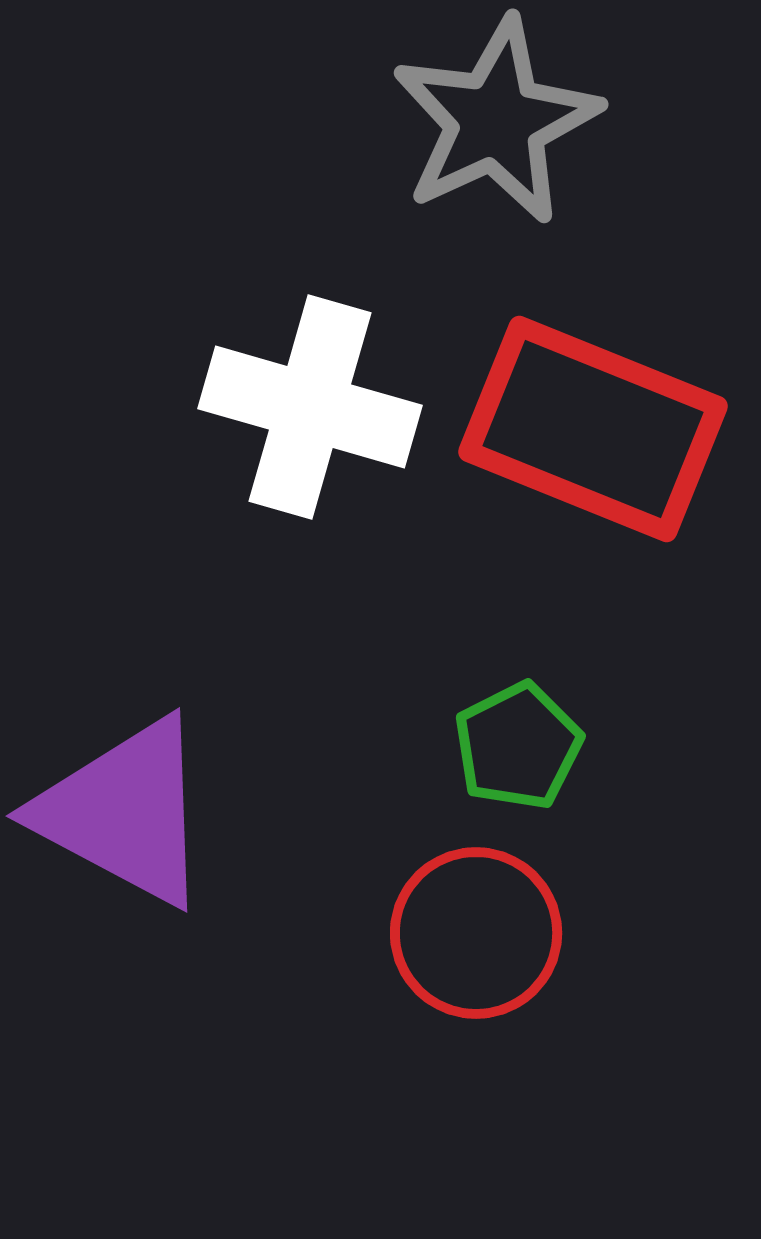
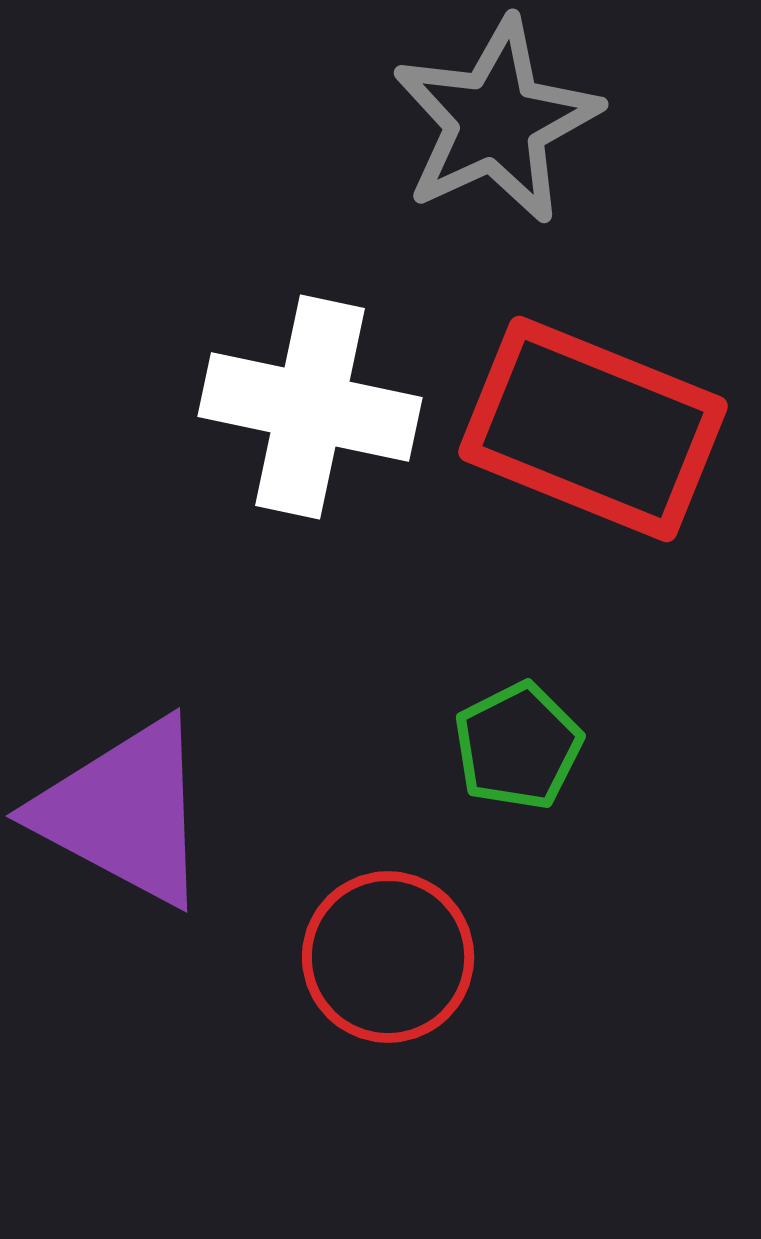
white cross: rotated 4 degrees counterclockwise
red circle: moved 88 px left, 24 px down
